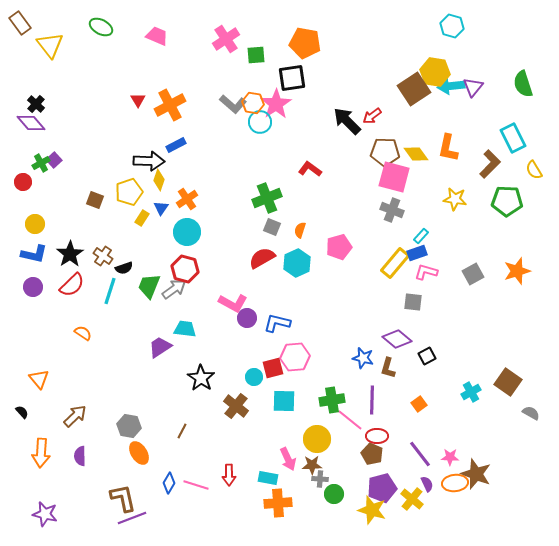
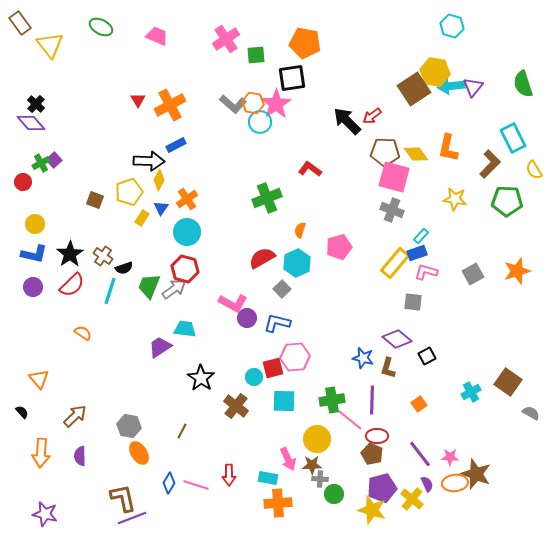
yellow diamond at (159, 180): rotated 10 degrees clockwise
gray square at (272, 227): moved 10 px right, 62 px down; rotated 24 degrees clockwise
